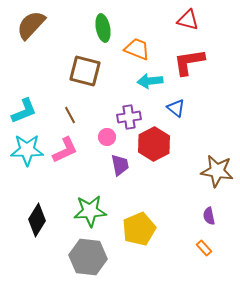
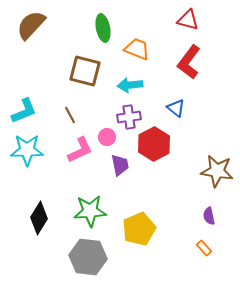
red L-shape: rotated 44 degrees counterclockwise
cyan arrow: moved 20 px left, 4 px down
pink L-shape: moved 15 px right
black diamond: moved 2 px right, 2 px up
